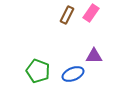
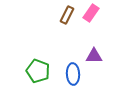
blue ellipse: rotated 70 degrees counterclockwise
